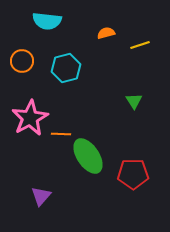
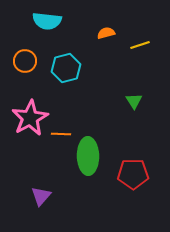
orange circle: moved 3 px right
green ellipse: rotated 33 degrees clockwise
